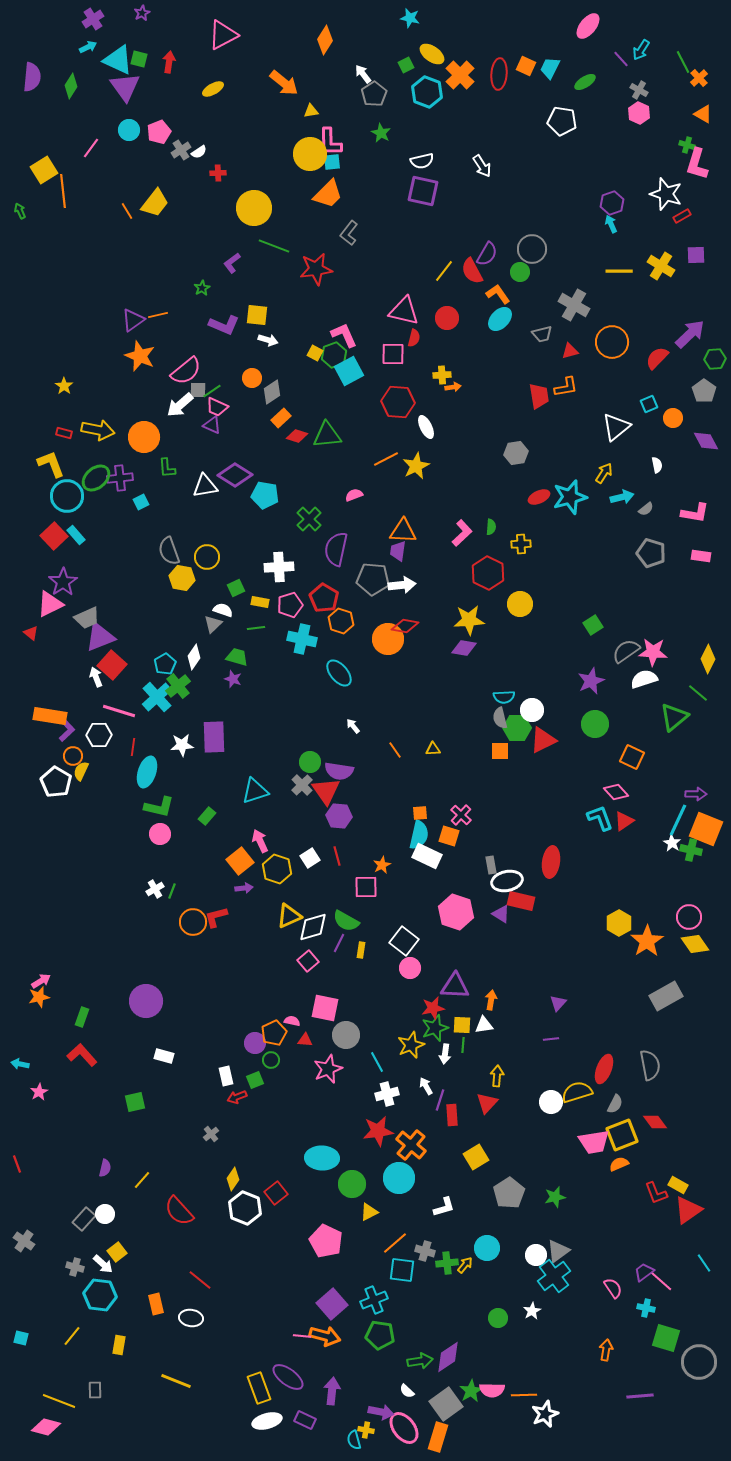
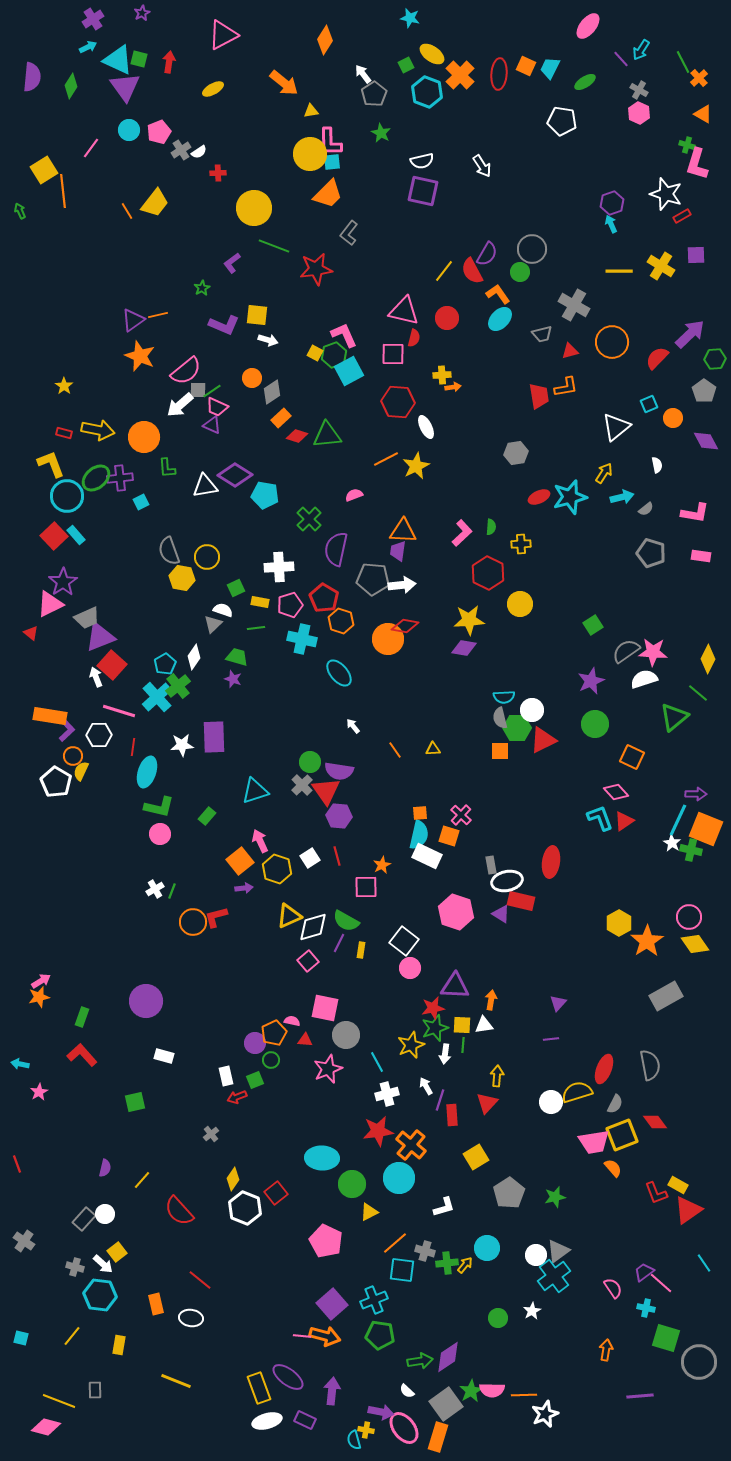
orange semicircle at (619, 1164): moved 6 px left, 4 px down; rotated 72 degrees clockwise
pink line at (661, 1281): moved 2 px down
